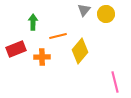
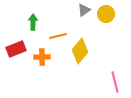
gray triangle: rotated 16 degrees clockwise
